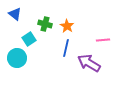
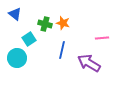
orange star: moved 4 px left, 3 px up; rotated 16 degrees counterclockwise
pink line: moved 1 px left, 2 px up
blue line: moved 4 px left, 2 px down
